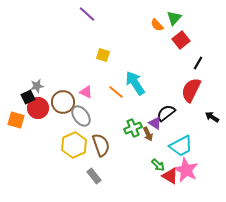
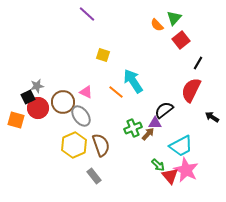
cyan arrow: moved 2 px left, 2 px up
black semicircle: moved 2 px left, 3 px up
purple triangle: rotated 32 degrees counterclockwise
brown arrow: rotated 112 degrees counterclockwise
red triangle: rotated 18 degrees clockwise
